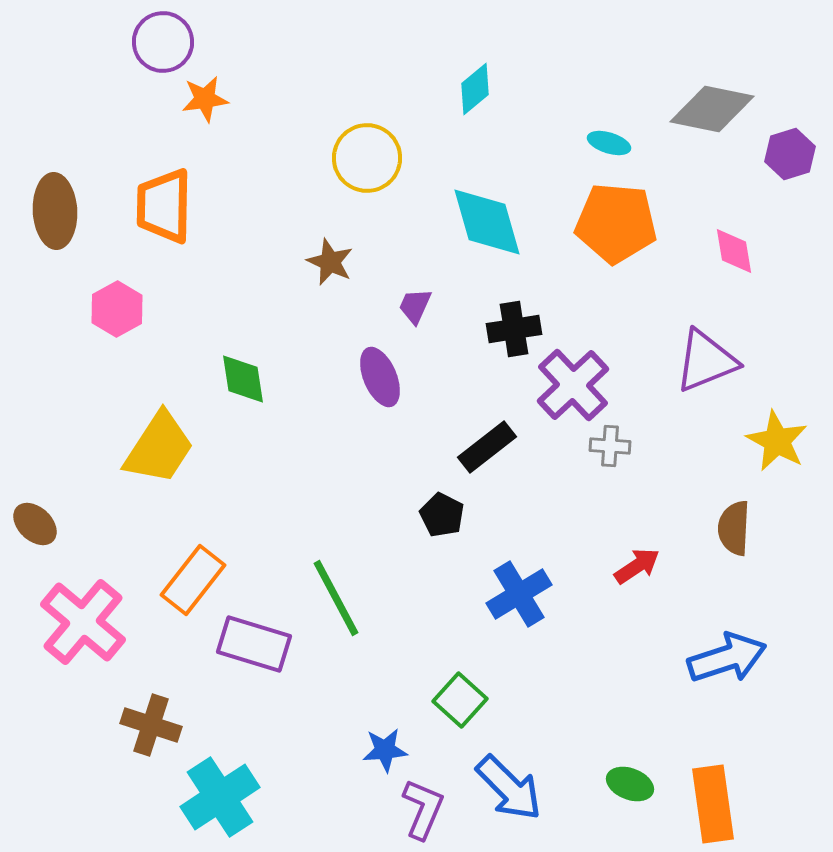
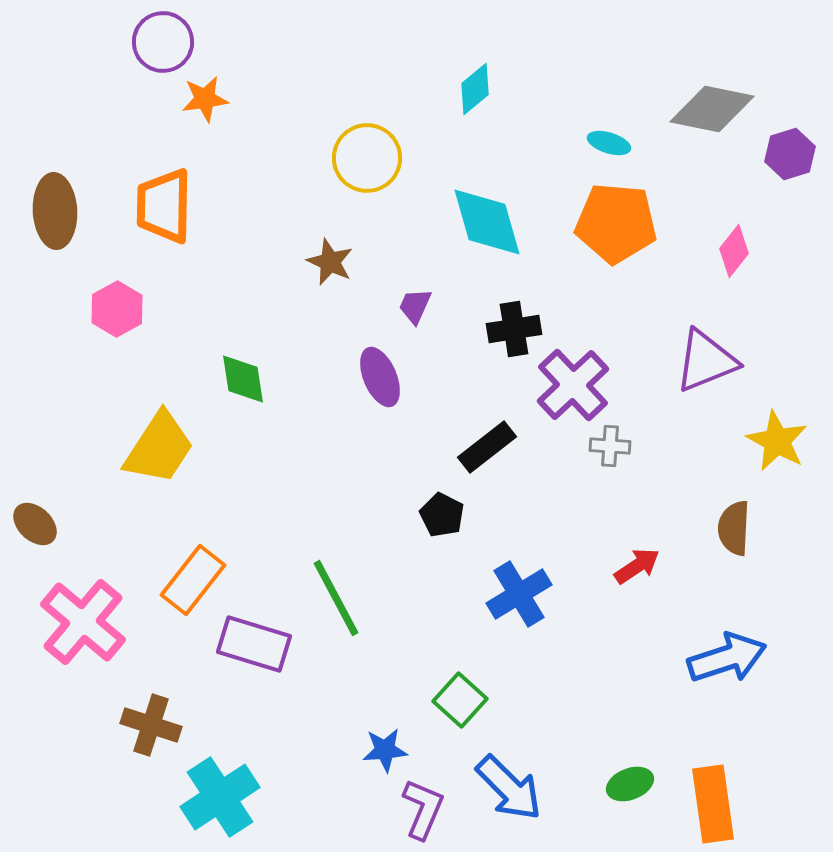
pink diamond at (734, 251): rotated 48 degrees clockwise
green ellipse at (630, 784): rotated 42 degrees counterclockwise
